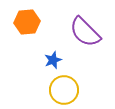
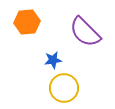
blue star: rotated 12 degrees clockwise
yellow circle: moved 2 px up
